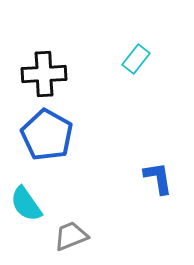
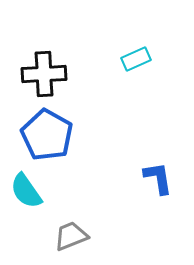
cyan rectangle: rotated 28 degrees clockwise
cyan semicircle: moved 13 px up
